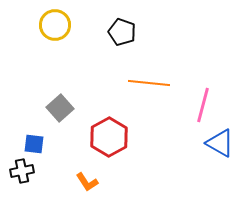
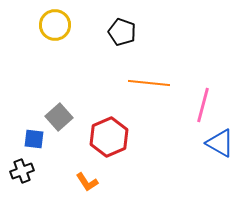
gray square: moved 1 px left, 9 px down
red hexagon: rotated 6 degrees clockwise
blue square: moved 5 px up
black cross: rotated 10 degrees counterclockwise
